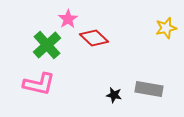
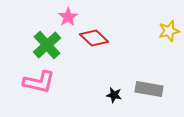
pink star: moved 2 px up
yellow star: moved 3 px right, 3 px down
pink L-shape: moved 2 px up
